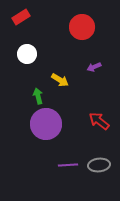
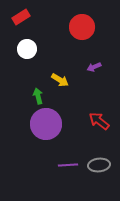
white circle: moved 5 px up
